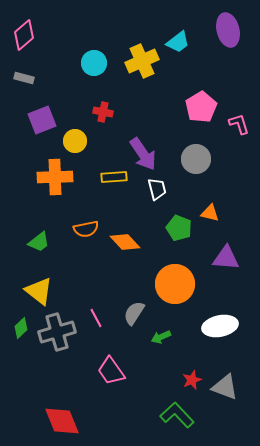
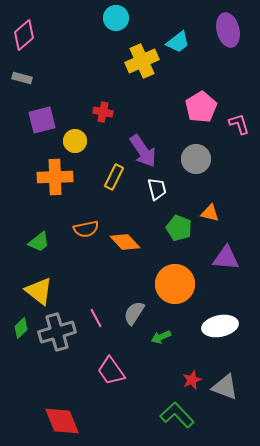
cyan circle: moved 22 px right, 45 px up
gray rectangle: moved 2 px left
purple square: rotated 8 degrees clockwise
purple arrow: moved 3 px up
yellow rectangle: rotated 60 degrees counterclockwise
